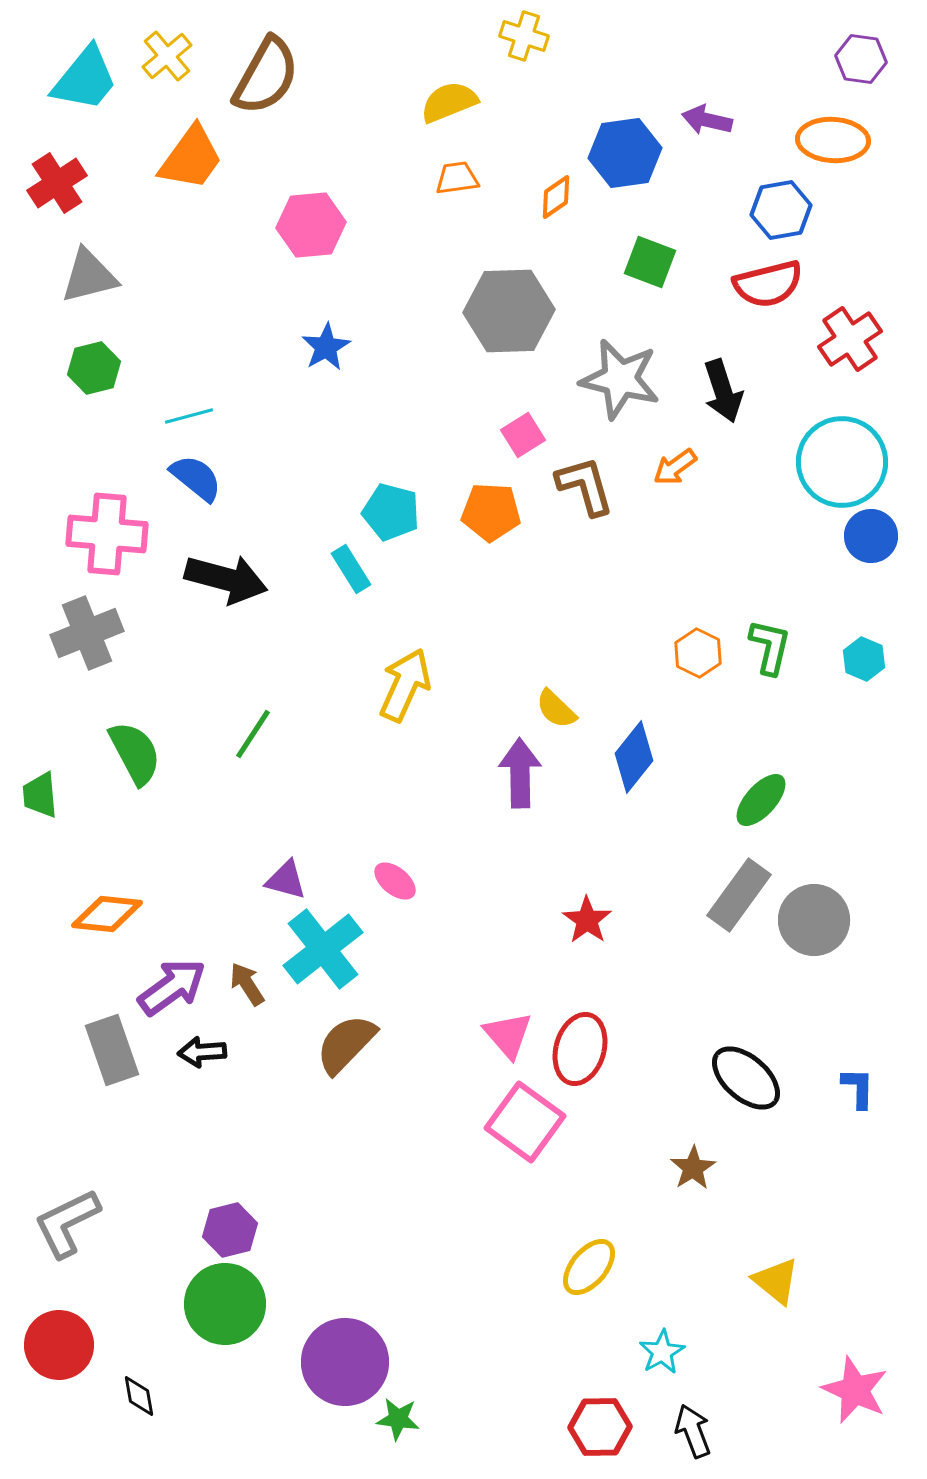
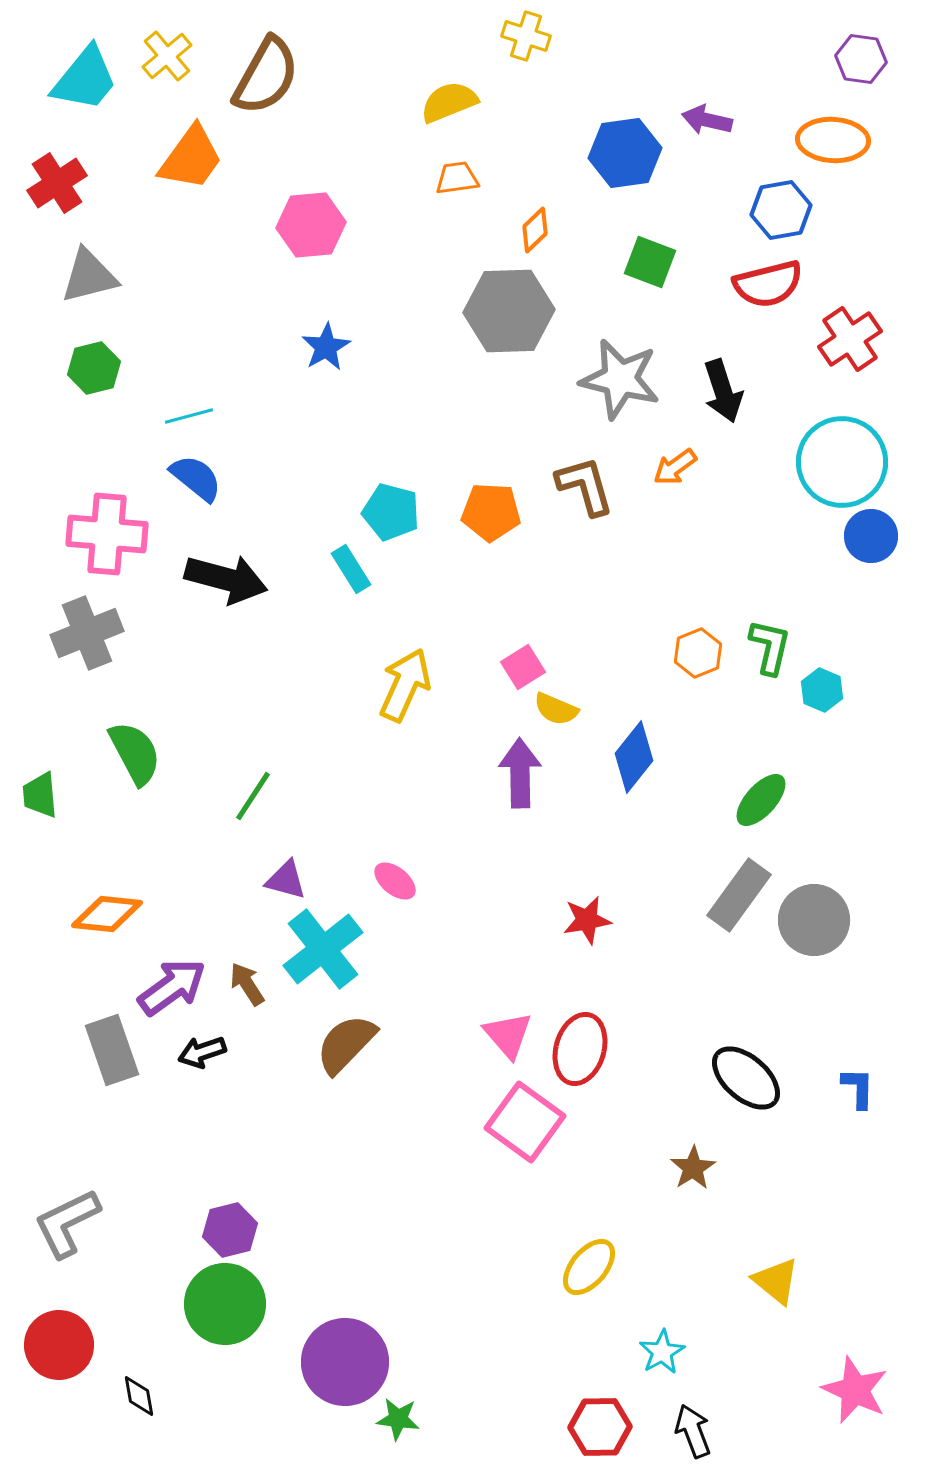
yellow cross at (524, 36): moved 2 px right
orange diamond at (556, 197): moved 21 px left, 33 px down; rotated 9 degrees counterclockwise
pink square at (523, 435): moved 232 px down
orange hexagon at (698, 653): rotated 12 degrees clockwise
cyan hexagon at (864, 659): moved 42 px left, 31 px down
yellow semicircle at (556, 709): rotated 21 degrees counterclockwise
green line at (253, 734): moved 62 px down
red star at (587, 920): rotated 27 degrees clockwise
black arrow at (202, 1052): rotated 15 degrees counterclockwise
